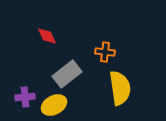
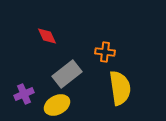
purple cross: moved 1 px left, 3 px up; rotated 18 degrees counterclockwise
yellow ellipse: moved 3 px right
